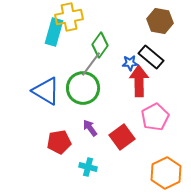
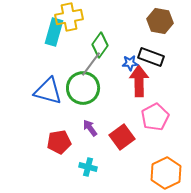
black rectangle: rotated 20 degrees counterclockwise
blue triangle: moved 2 px right; rotated 16 degrees counterclockwise
